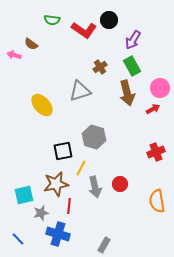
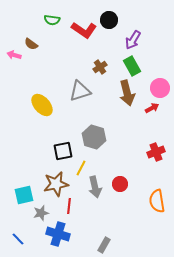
red arrow: moved 1 px left, 1 px up
